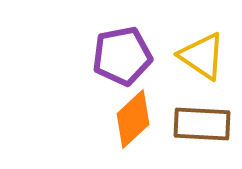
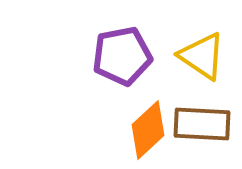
orange diamond: moved 15 px right, 11 px down
